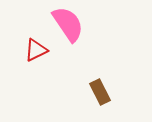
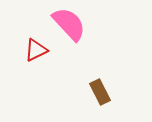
pink semicircle: moved 1 px right; rotated 9 degrees counterclockwise
